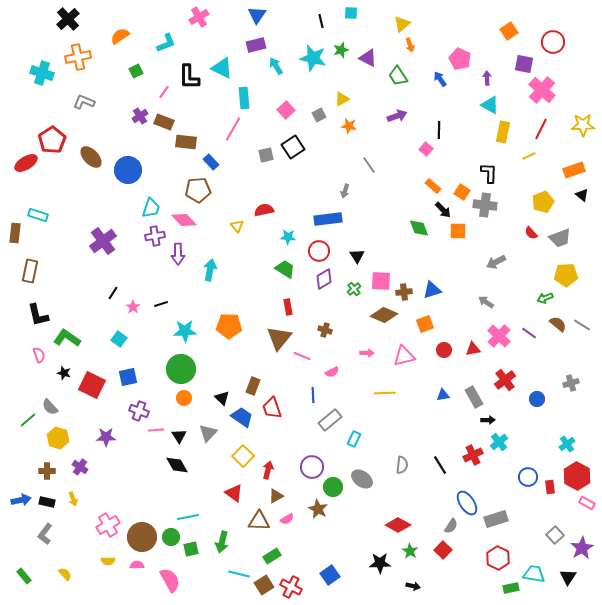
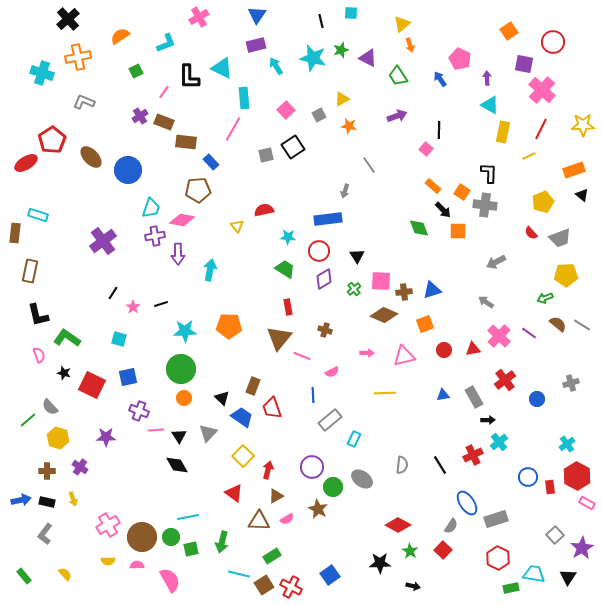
pink diamond at (184, 220): moved 2 px left; rotated 35 degrees counterclockwise
cyan square at (119, 339): rotated 21 degrees counterclockwise
